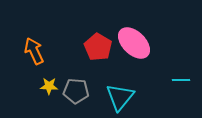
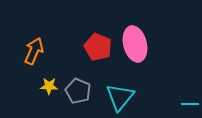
pink ellipse: moved 1 px right, 1 px down; rotated 32 degrees clockwise
red pentagon: rotated 8 degrees counterclockwise
orange arrow: rotated 48 degrees clockwise
cyan line: moved 9 px right, 24 px down
gray pentagon: moved 2 px right; rotated 20 degrees clockwise
